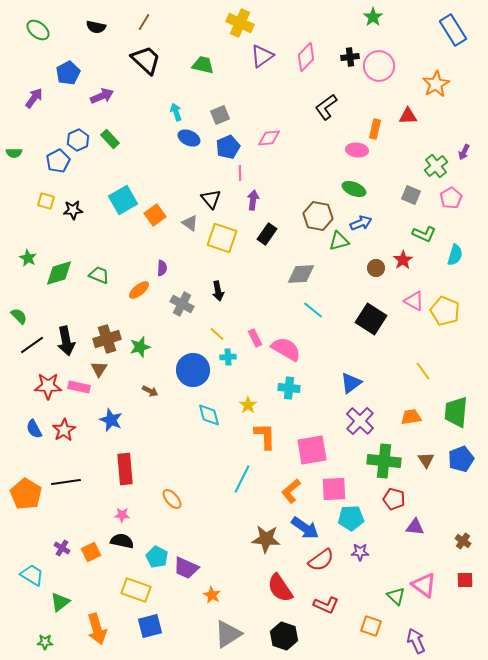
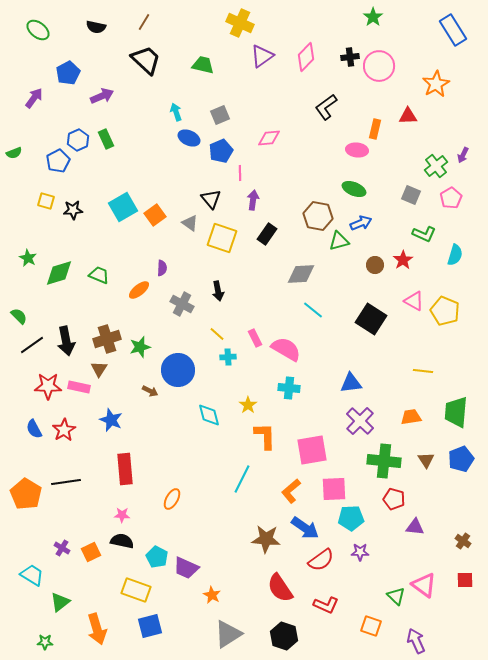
green rectangle at (110, 139): moved 4 px left; rotated 18 degrees clockwise
blue pentagon at (228, 147): moved 7 px left, 4 px down
purple arrow at (464, 152): moved 1 px left, 3 px down
green semicircle at (14, 153): rotated 21 degrees counterclockwise
cyan square at (123, 200): moved 7 px down
brown circle at (376, 268): moved 1 px left, 3 px up
blue circle at (193, 370): moved 15 px left
yellow line at (423, 371): rotated 48 degrees counterclockwise
blue triangle at (351, 383): rotated 30 degrees clockwise
orange ellipse at (172, 499): rotated 70 degrees clockwise
